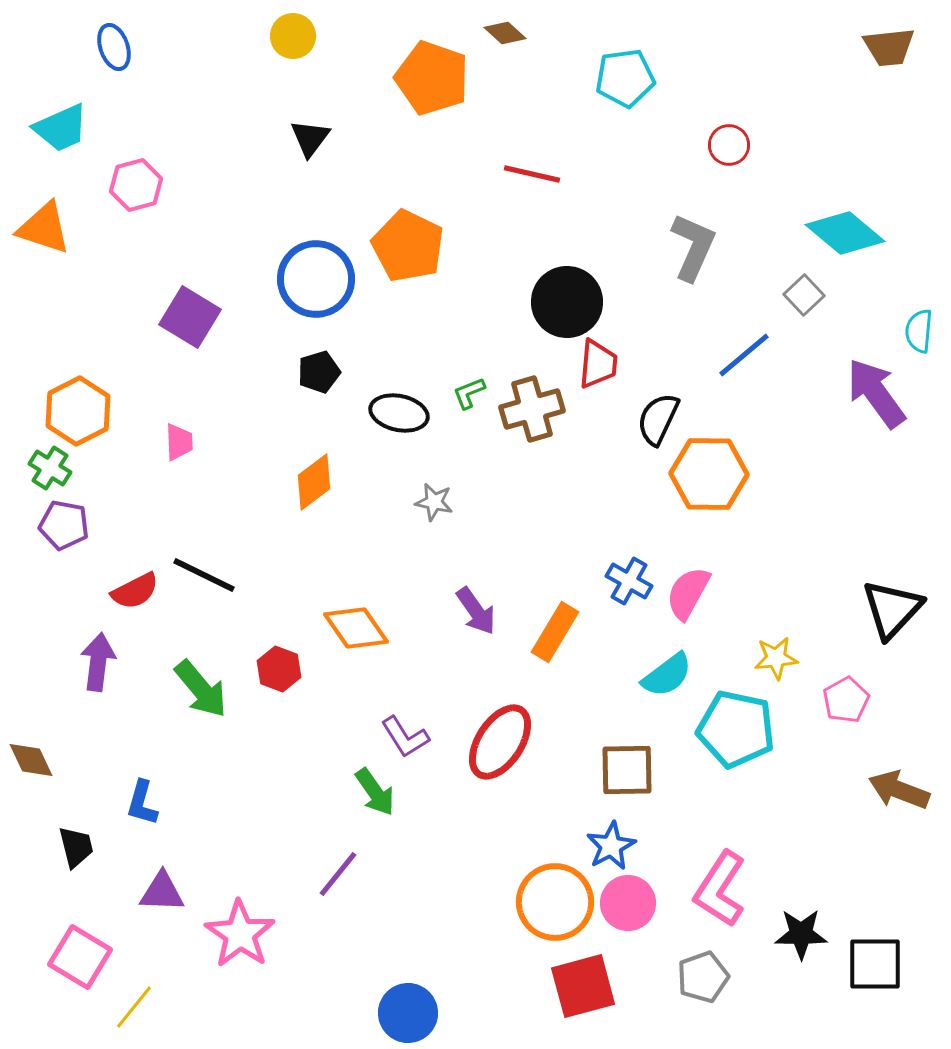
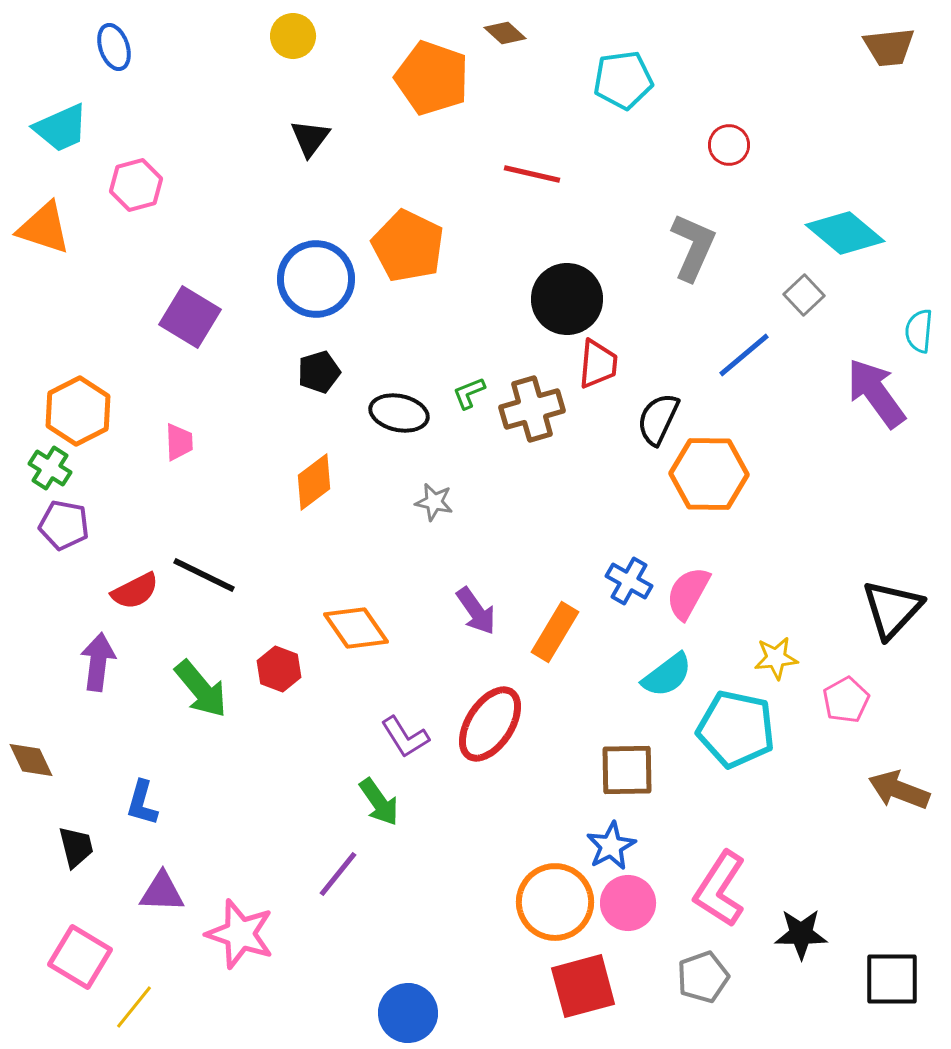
cyan pentagon at (625, 78): moved 2 px left, 2 px down
black circle at (567, 302): moved 3 px up
red ellipse at (500, 742): moved 10 px left, 18 px up
green arrow at (375, 792): moved 4 px right, 10 px down
pink star at (240, 934): rotated 16 degrees counterclockwise
black square at (875, 964): moved 17 px right, 15 px down
